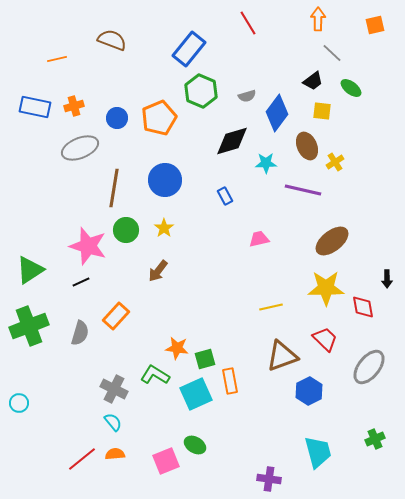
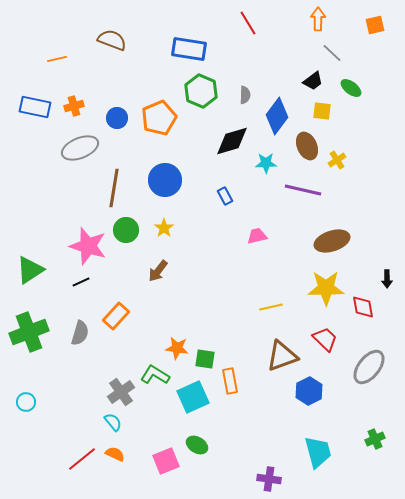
blue rectangle at (189, 49): rotated 60 degrees clockwise
gray semicircle at (247, 96): moved 2 px left, 1 px up; rotated 72 degrees counterclockwise
blue diamond at (277, 113): moved 3 px down
yellow cross at (335, 162): moved 2 px right, 2 px up
pink trapezoid at (259, 239): moved 2 px left, 3 px up
brown ellipse at (332, 241): rotated 20 degrees clockwise
green cross at (29, 326): moved 6 px down
green square at (205, 359): rotated 25 degrees clockwise
gray cross at (114, 389): moved 7 px right, 3 px down; rotated 28 degrees clockwise
cyan square at (196, 394): moved 3 px left, 3 px down
cyan circle at (19, 403): moved 7 px right, 1 px up
green ellipse at (195, 445): moved 2 px right
orange semicircle at (115, 454): rotated 30 degrees clockwise
